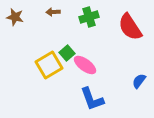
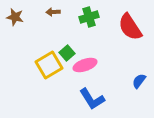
pink ellipse: rotated 55 degrees counterclockwise
blue L-shape: rotated 12 degrees counterclockwise
